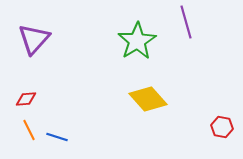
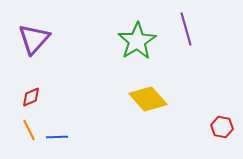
purple line: moved 7 px down
red diamond: moved 5 px right, 2 px up; rotated 20 degrees counterclockwise
blue line: rotated 20 degrees counterclockwise
